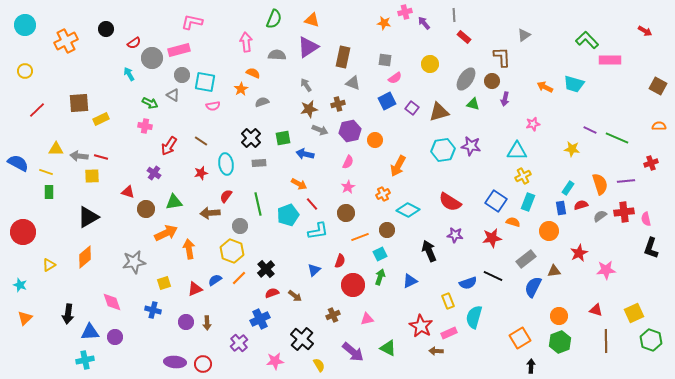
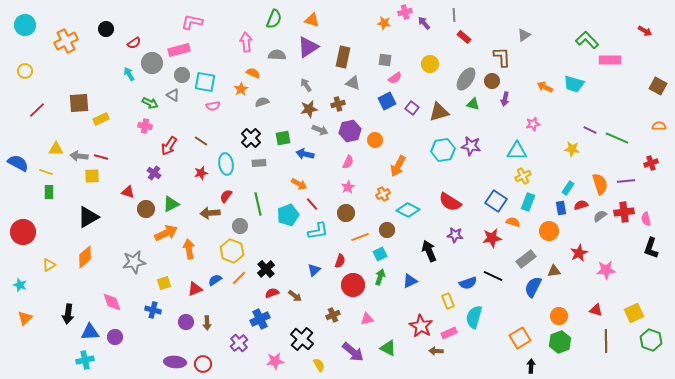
gray circle at (152, 58): moved 5 px down
green triangle at (174, 202): moved 3 px left, 2 px down; rotated 18 degrees counterclockwise
